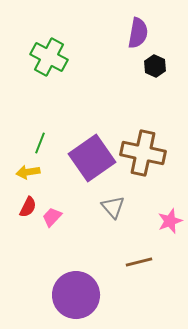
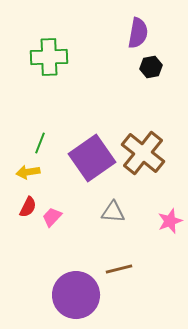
green cross: rotated 30 degrees counterclockwise
black hexagon: moved 4 px left, 1 px down; rotated 25 degrees clockwise
brown cross: rotated 27 degrees clockwise
gray triangle: moved 5 px down; rotated 45 degrees counterclockwise
brown line: moved 20 px left, 7 px down
